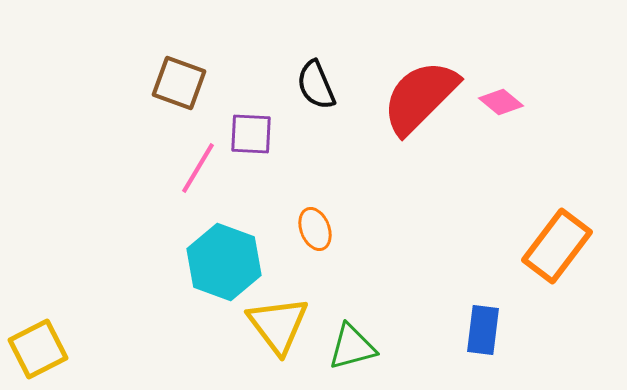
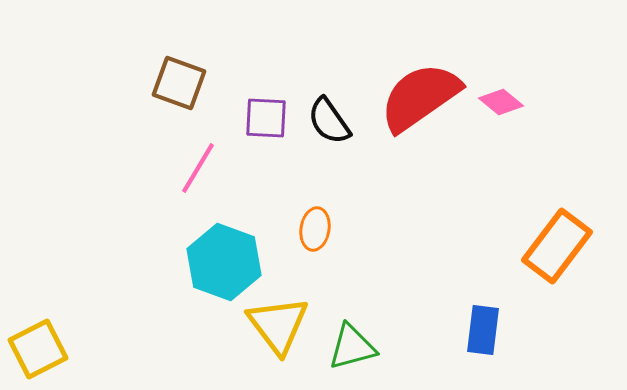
black semicircle: moved 13 px right, 36 px down; rotated 12 degrees counterclockwise
red semicircle: rotated 10 degrees clockwise
purple square: moved 15 px right, 16 px up
orange ellipse: rotated 30 degrees clockwise
